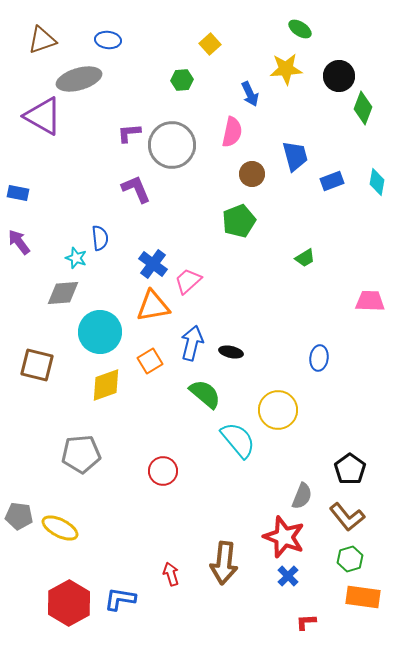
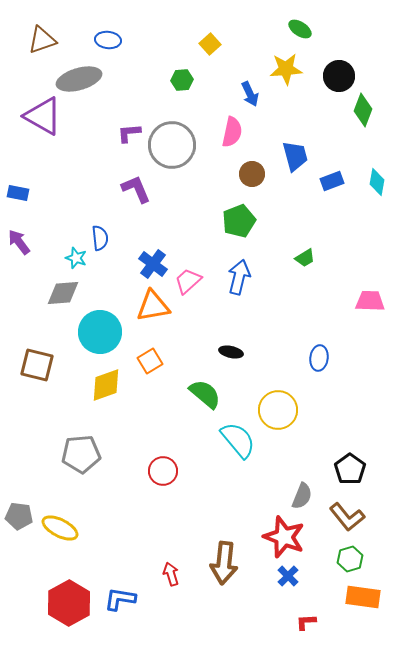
green diamond at (363, 108): moved 2 px down
blue arrow at (192, 343): moved 47 px right, 66 px up
